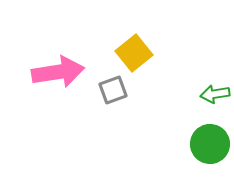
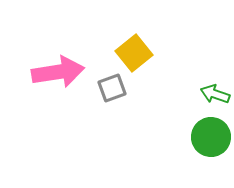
gray square: moved 1 px left, 2 px up
green arrow: rotated 28 degrees clockwise
green circle: moved 1 px right, 7 px up
